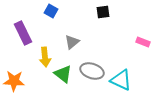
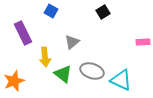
black square: rotated 24 degrees counterclockwise
pink rectangle: rotated 24 degrees counterclockwise
orange star: rotated 25 degrees counterclockwise
